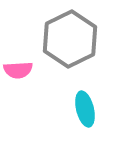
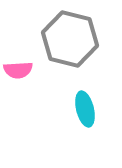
gray hexagon: rotated 20 degrees counterclockwise
